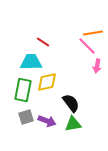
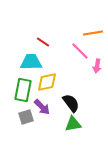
pink line: moved 7 px left, 5 px down
purple arrow: moved 5 px left, 14 px up; rotated 24 degrees clockwise
